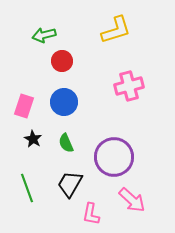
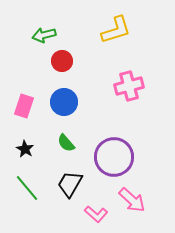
black star: moved 8 px left, 10 px down
green semicircle: rotated 18 degrees counterclockwise
green line: rotated 20 degrees counterclockwise
pink L-shape: moved 5 px right; rotated 60 degrees counterclockwise
